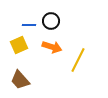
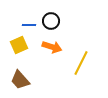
yellow line: moved 3 px right, 3 px down
